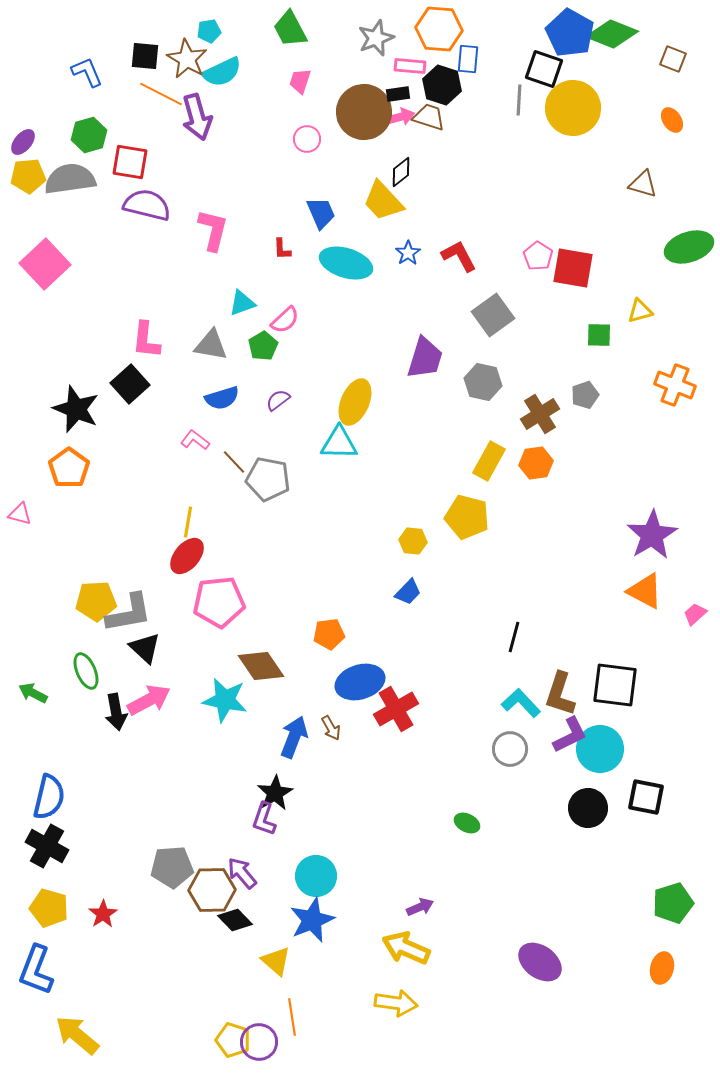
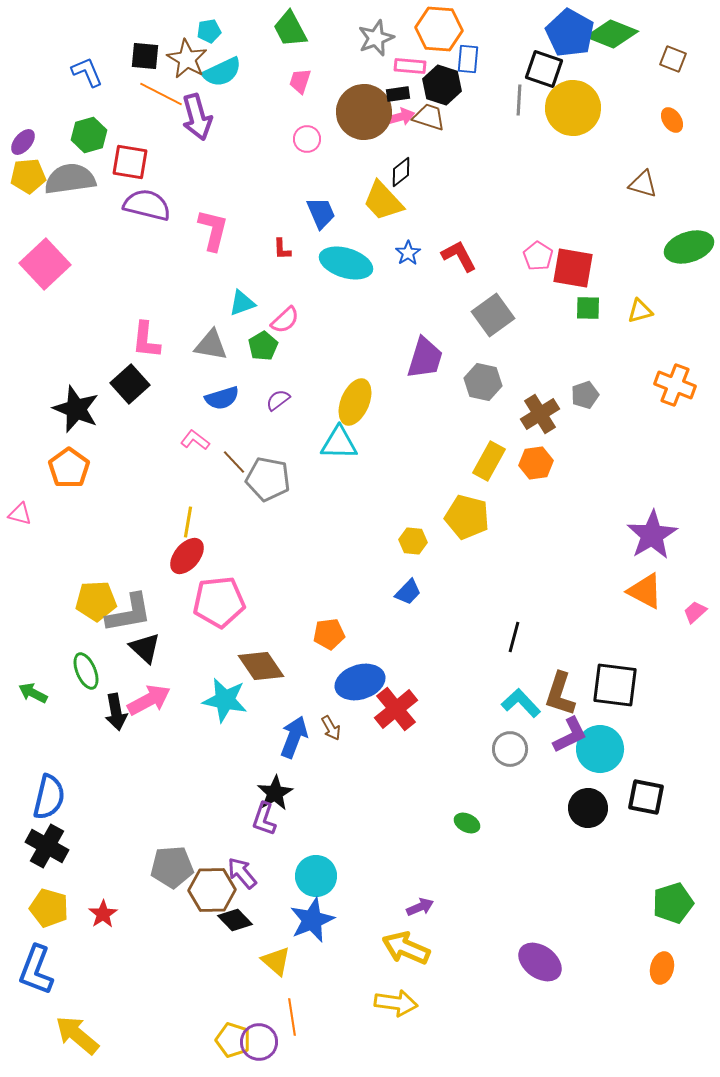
green square at (599, 335): moved 11 px left, 27 px up
pink trapezoid at (695, 614): moved 2 px up
red cross at (396, 709): rotated 9 degrees counterclockwise
